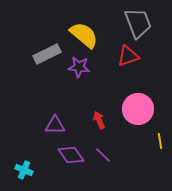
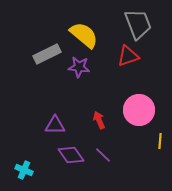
gray trapezoid: moved 1 px down
pink circle: moved 1 px right, 1 px down
yellow line: rotated 14 degrees clockwise
